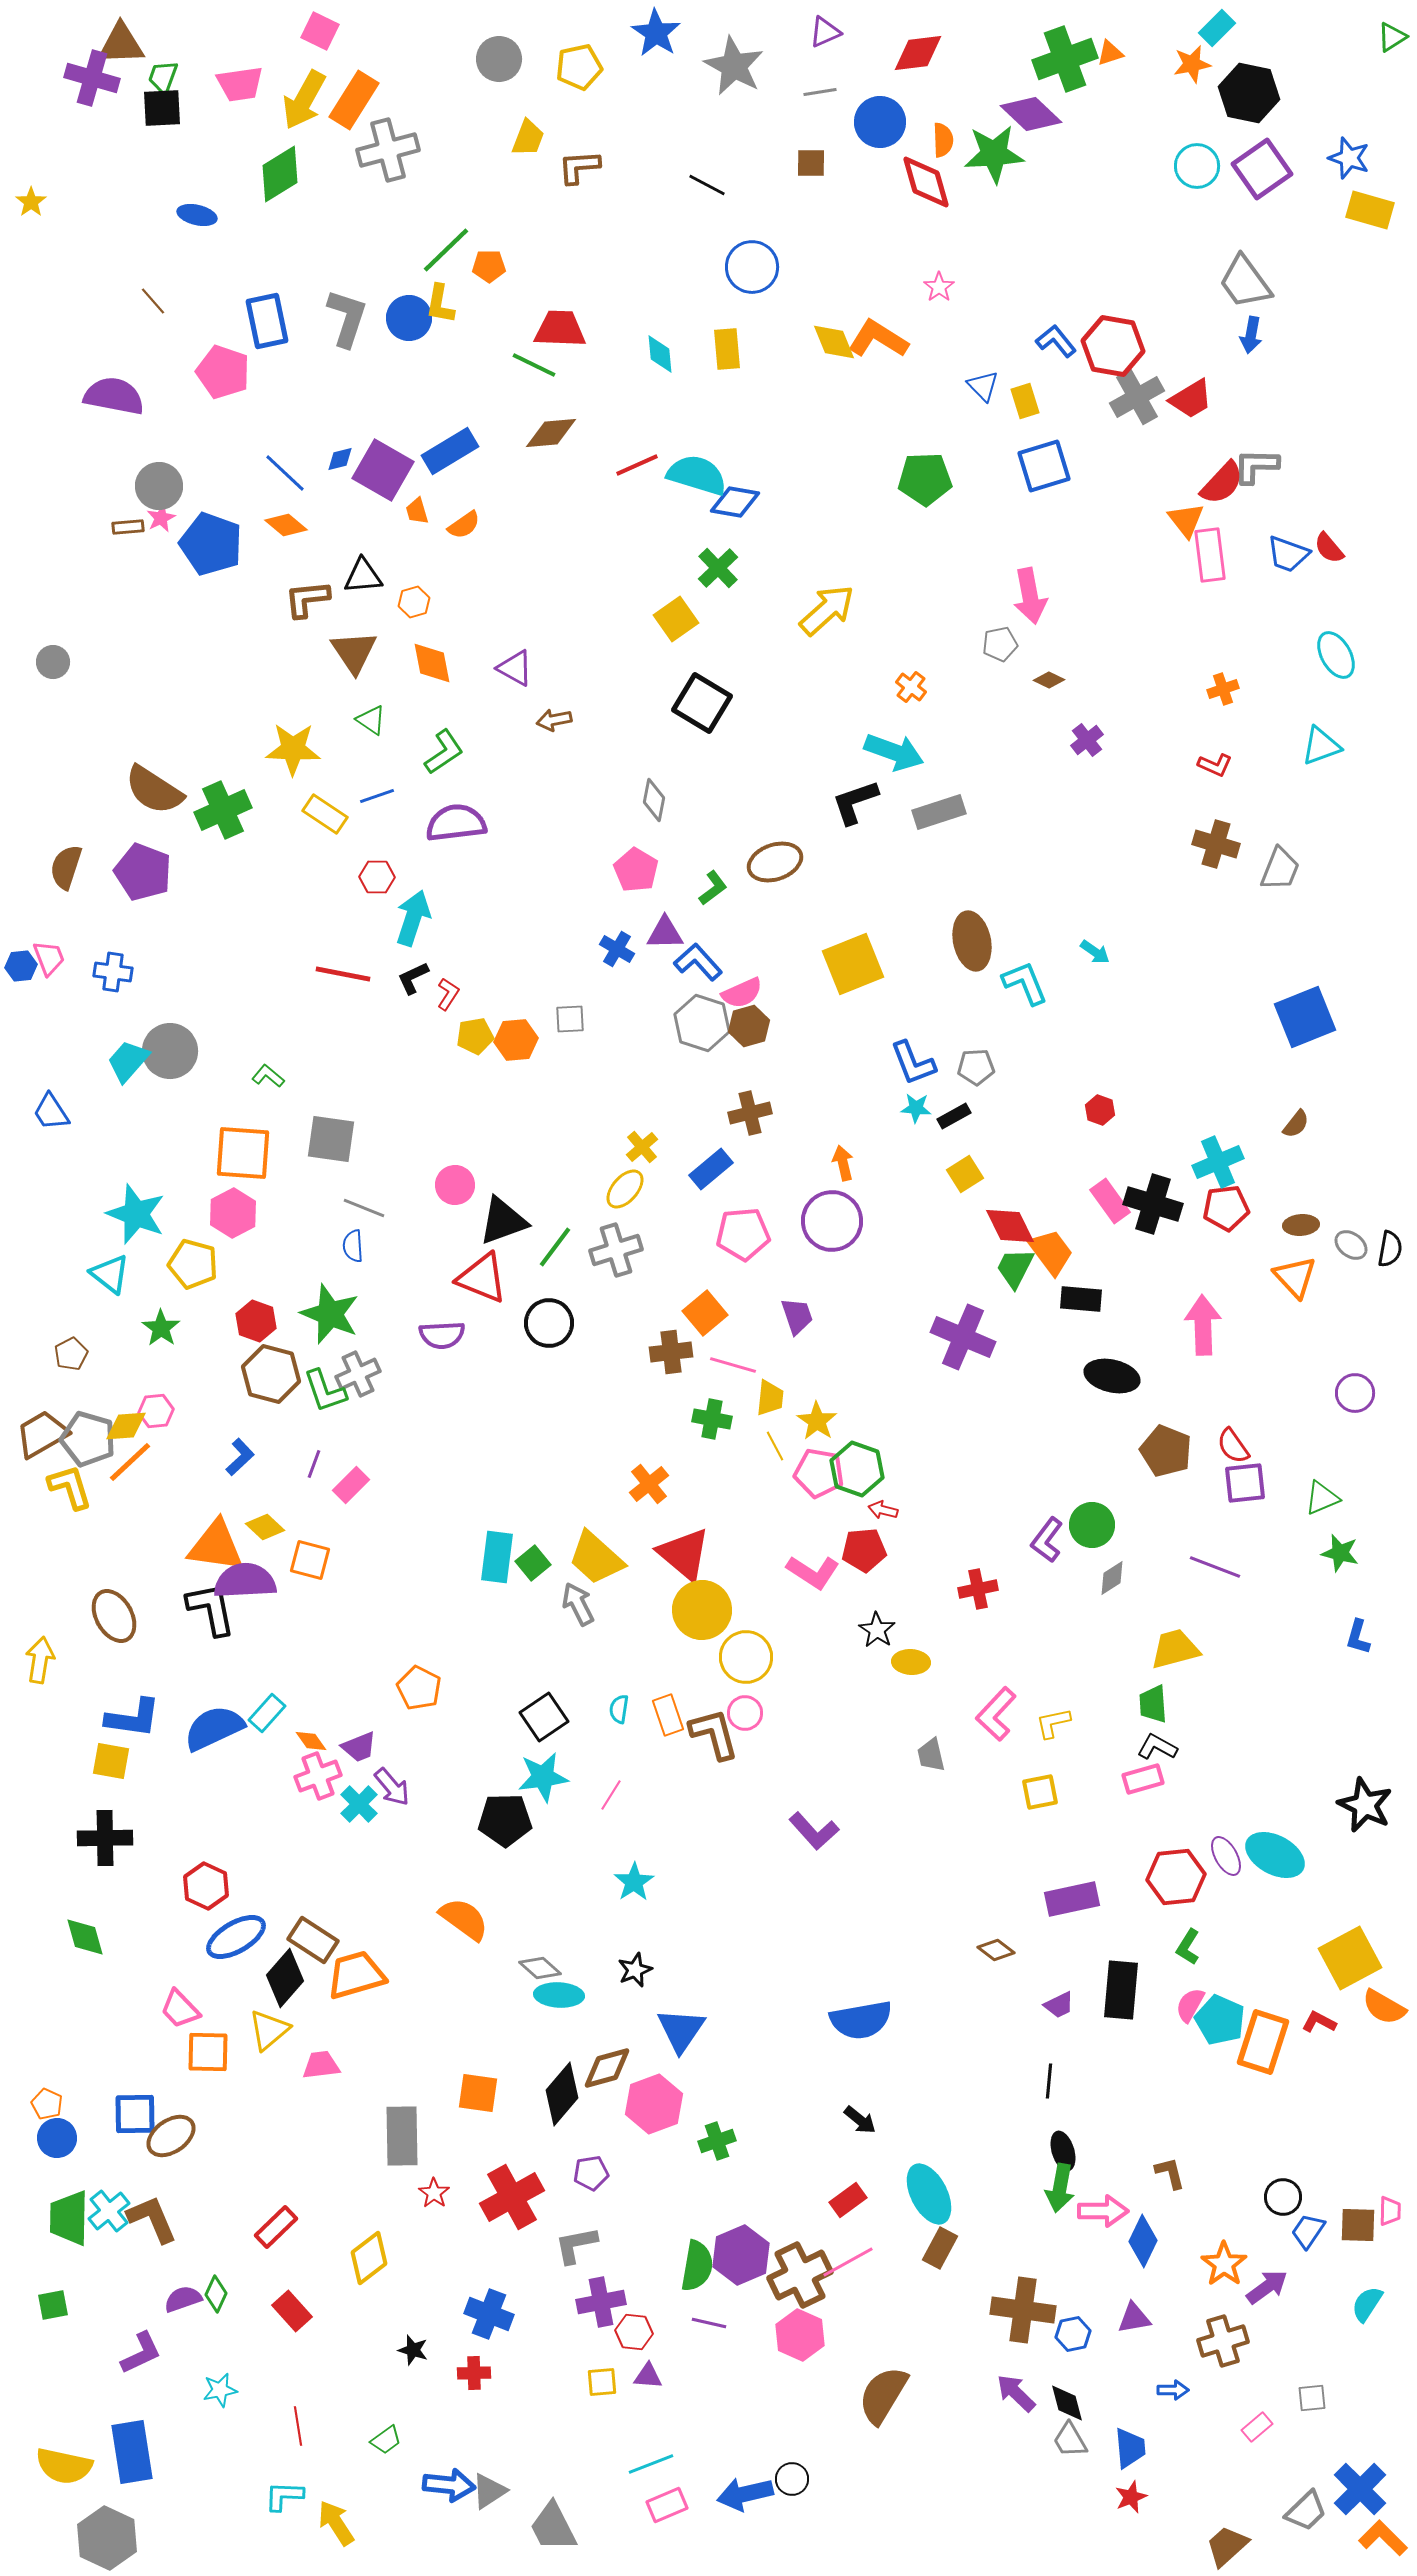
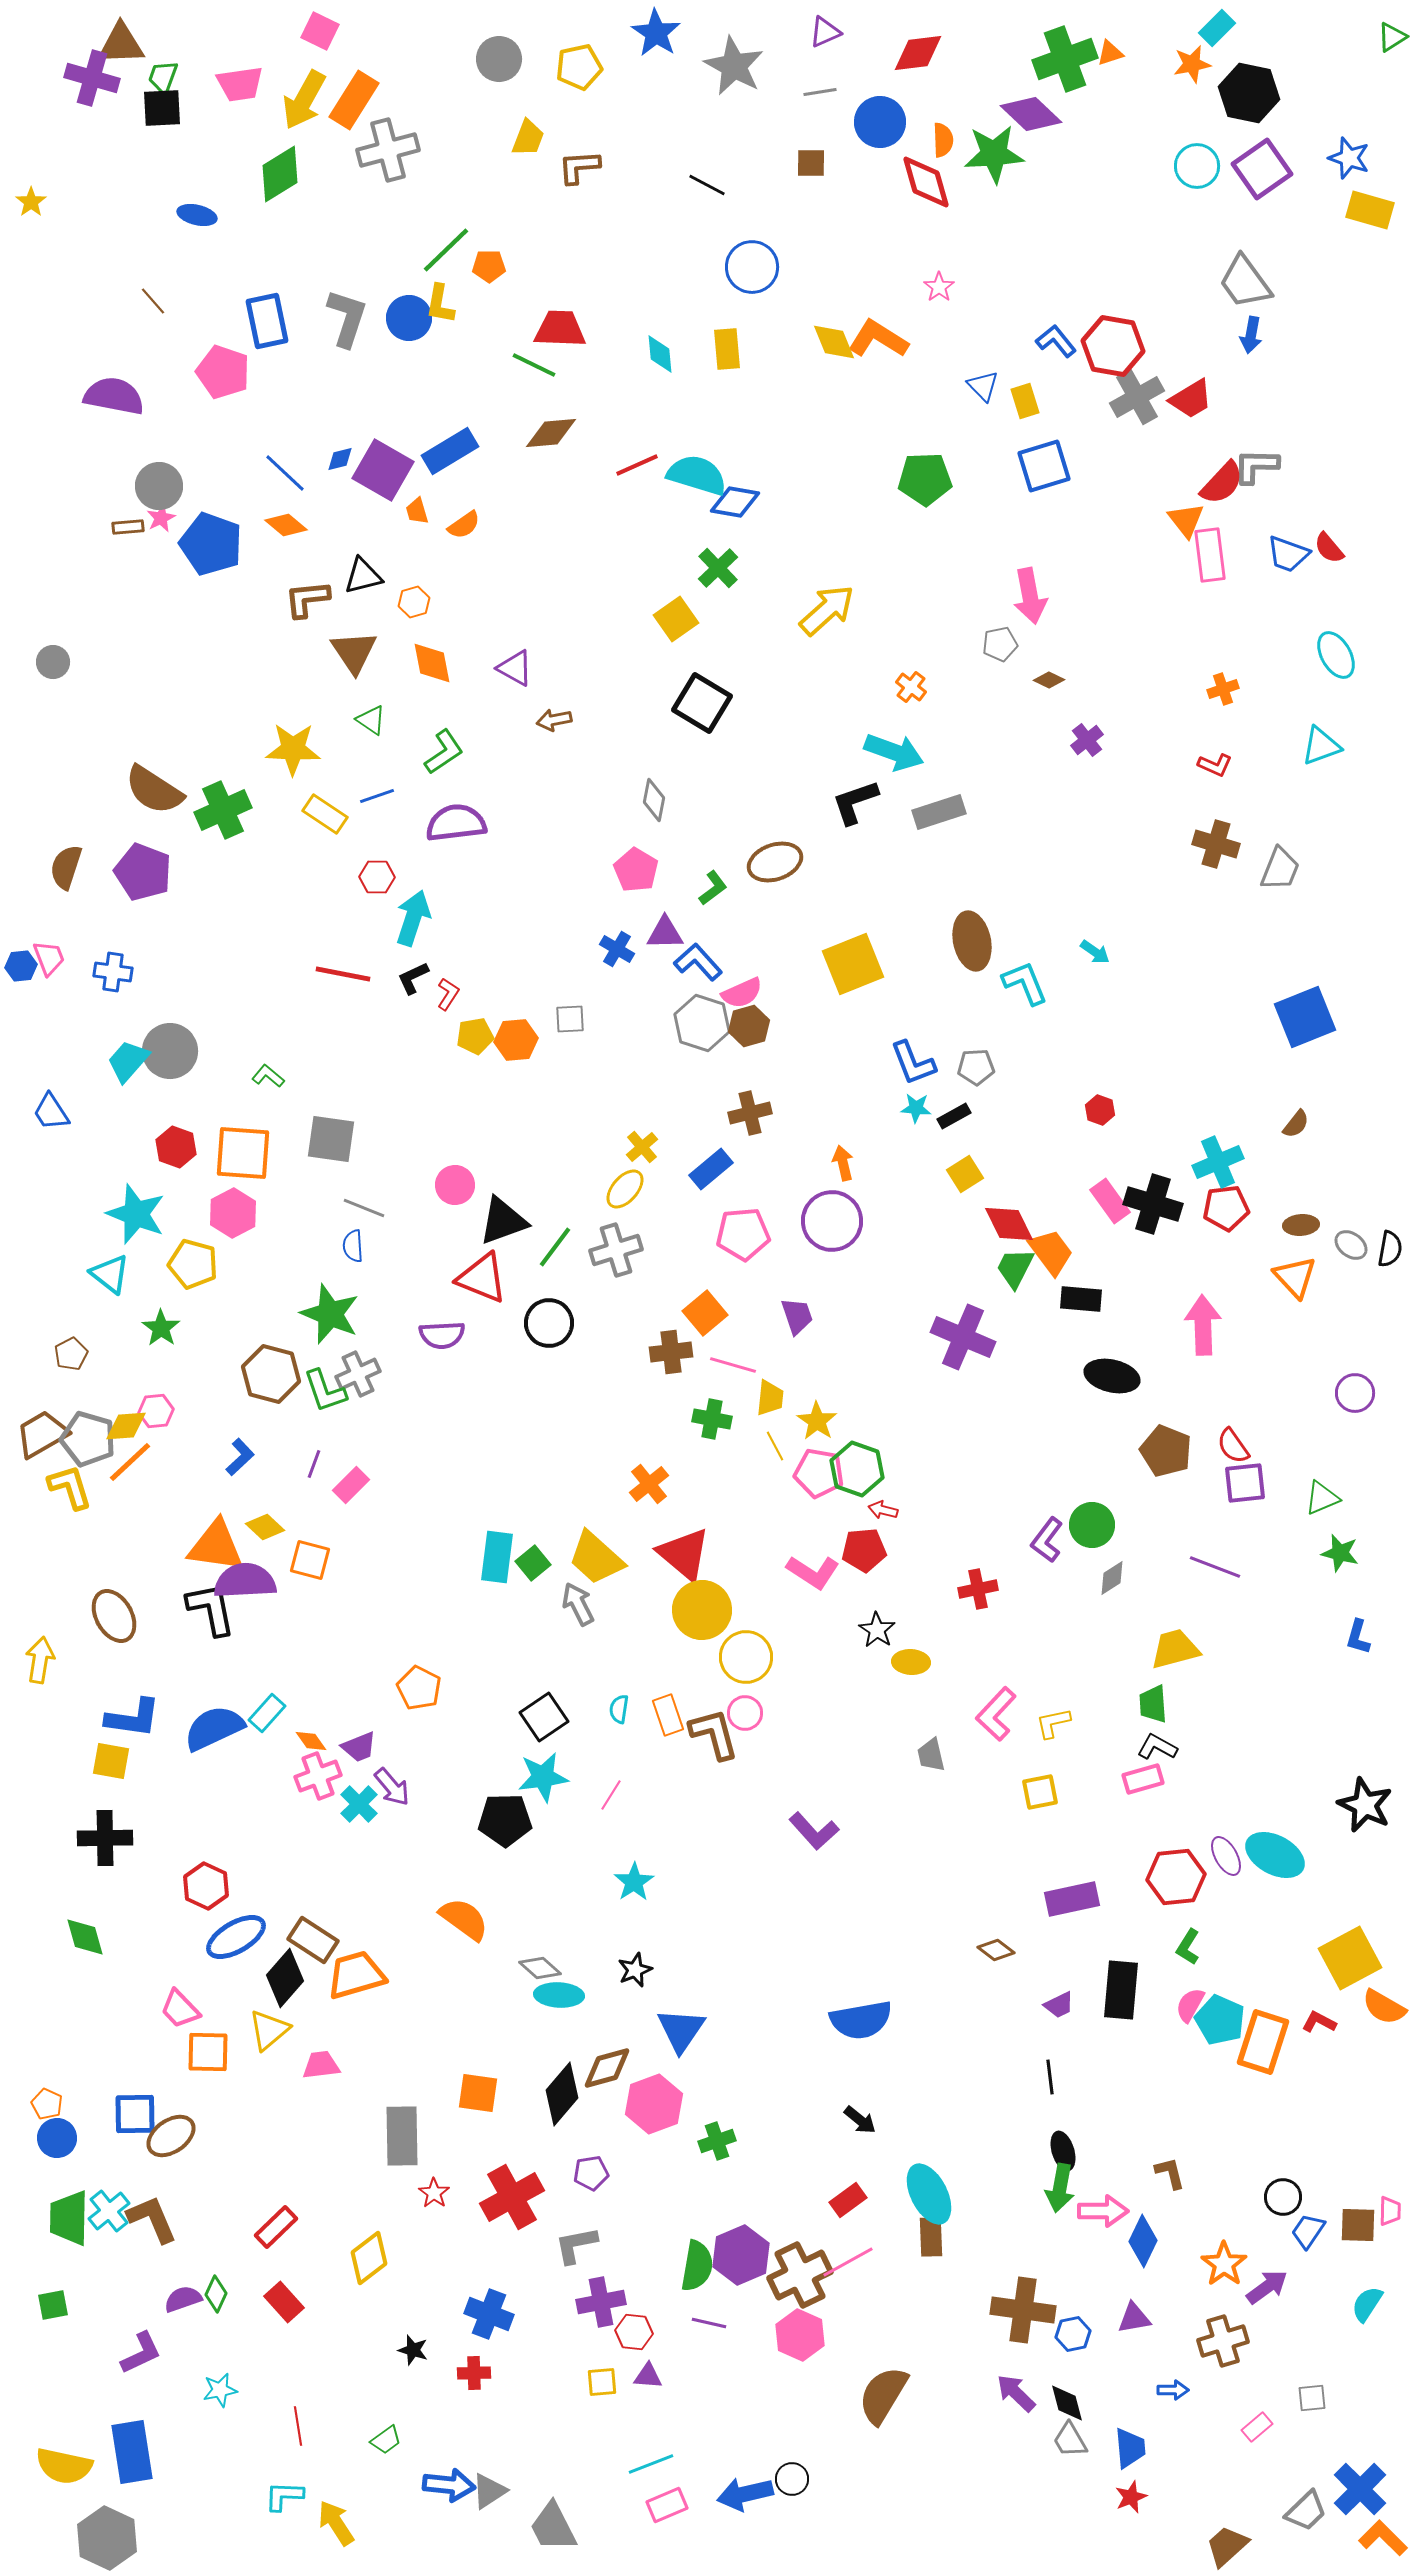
black triangle at (363, 576): rotated 9 degrees counterclockwise
red diamond at (1010, 1226): moved 1 px left, 2 px up
red hexagon at (256, 1321): moved 80 px left, 174 px up
black line at (1049, 2081): moved 1 px right, 4 px up; rotated 12 degrees counterclockwise
brown rectangle at (940, 2248): moved 9 px left, 11 px up; rotated 30 degrees counterclockwise
red rectangle at (292, 2311): moved 8 px left, 9 px up
